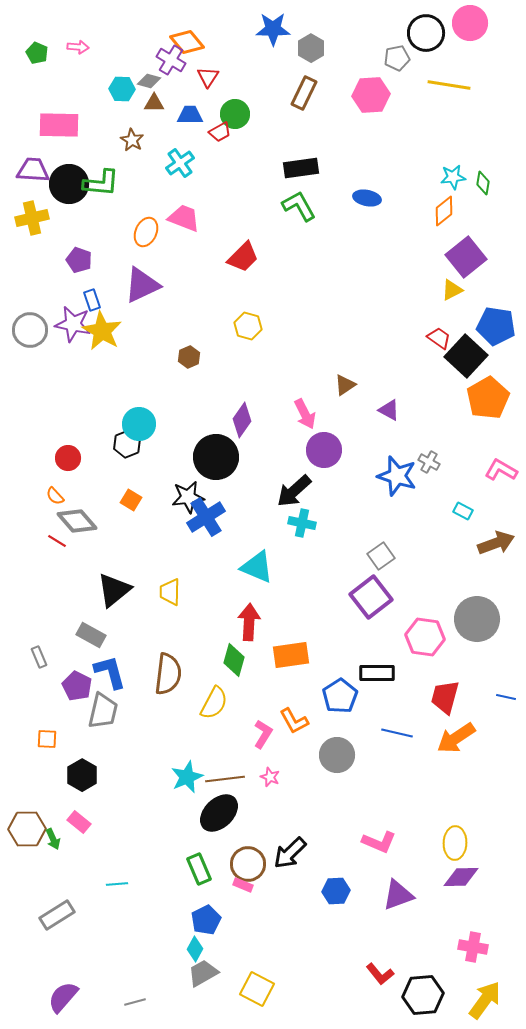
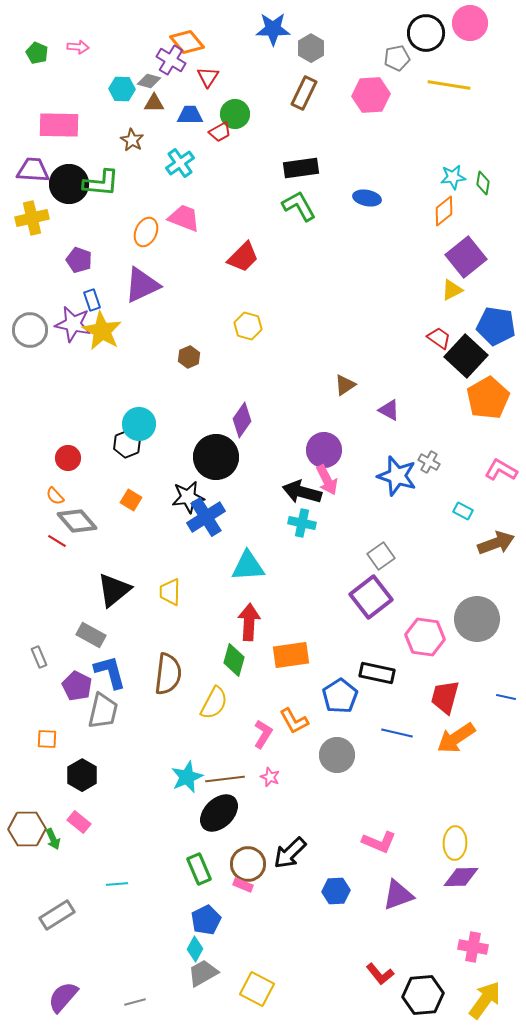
pink arrow at (305, 414): moved 22 px right, 66 px down
black arrow at (294, 491): moved 8 px right, 1 px down; rotated 57 degrees clockwise
cyan triangle at (257, 567): moved 9 px left, 1 px up; rotated 27 degrees counterclockwise
black rectangle at (377, 673): rotated 12 degrees clockwise
